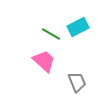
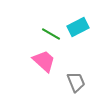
gray trapezoid: moved 1 px left
